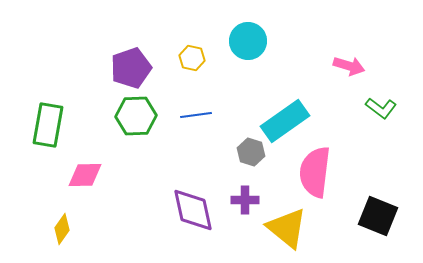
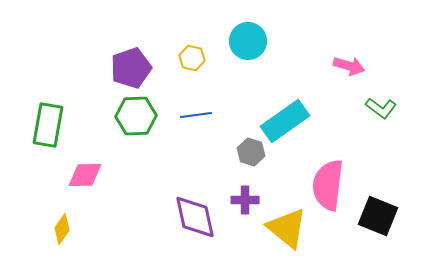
pink semicircle: moved 13 px right, 13 px down
purple diamond: moved 2 px right, 7 px down
